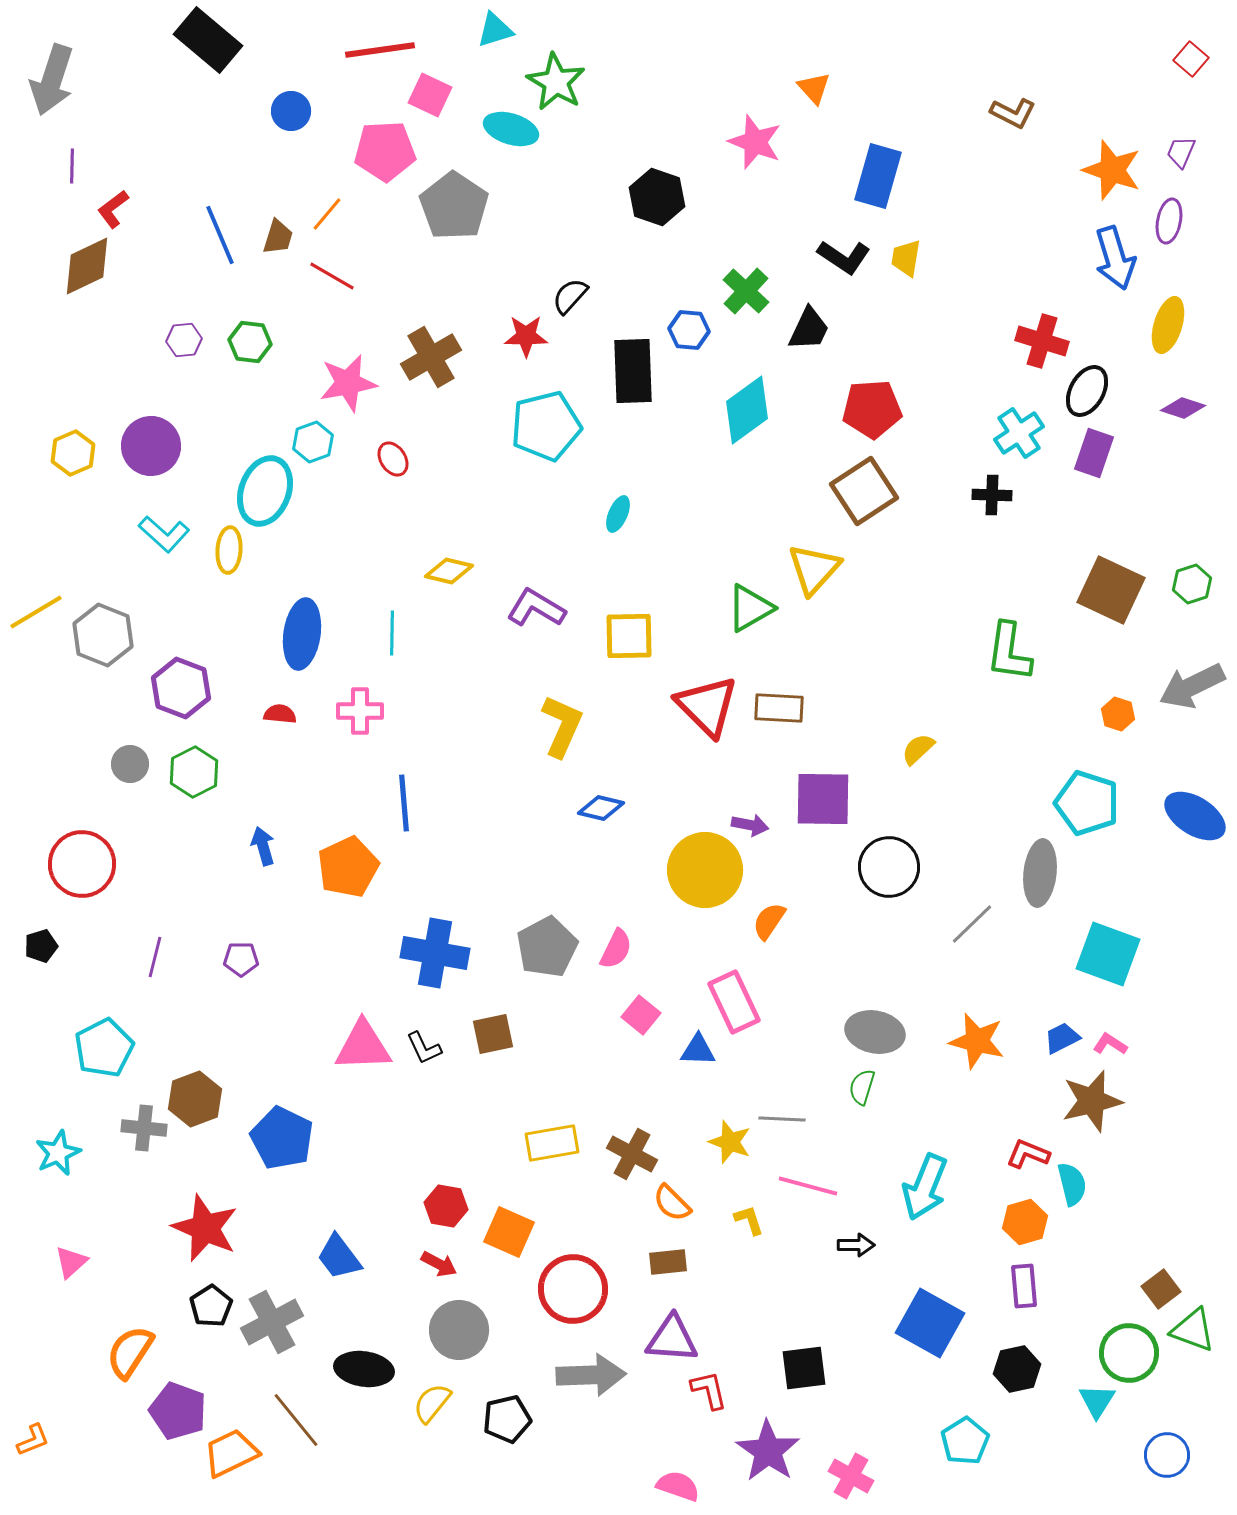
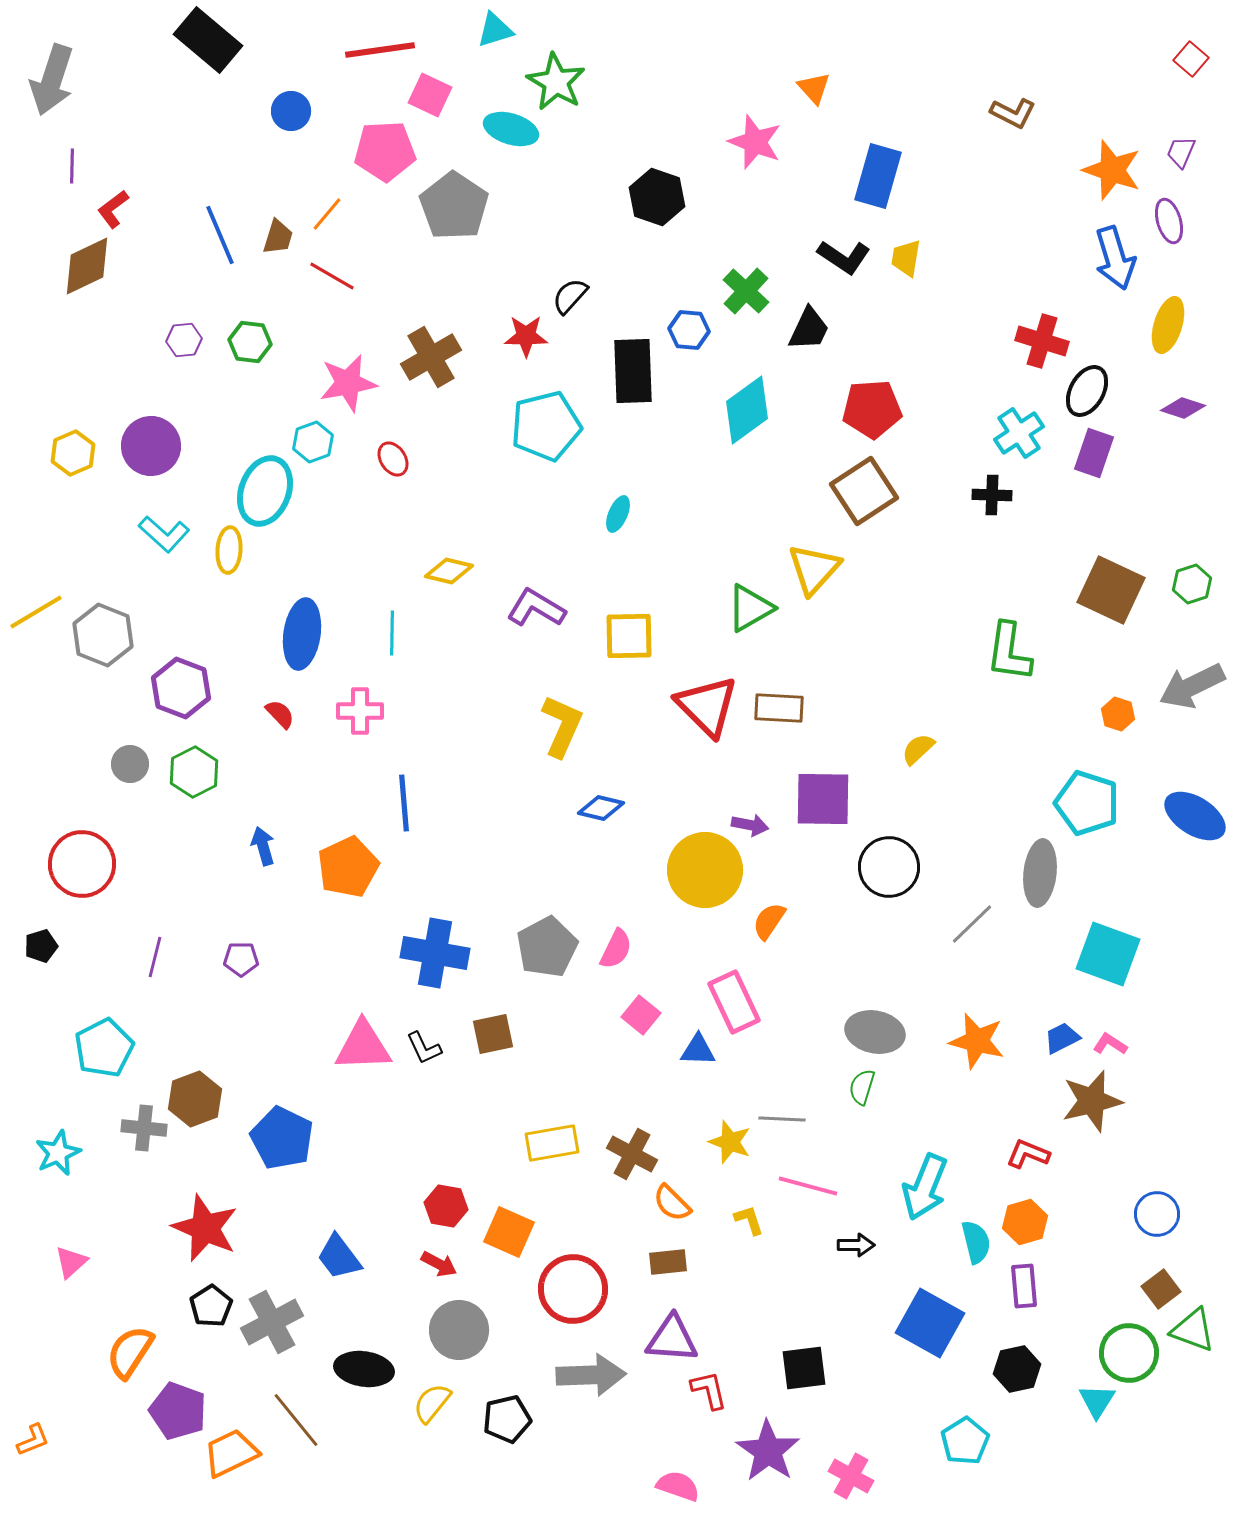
purple ellipse at (1169, 221): rotated 27 degrees counterclockwise
red semicircle at (280, 714): rotated 40 degrees clockwise
cyan semicircle at (1072, 1184): moved 96 px left, 58 px down
blue circle at (1167, 1455): moved 10 px left, 241 px up
